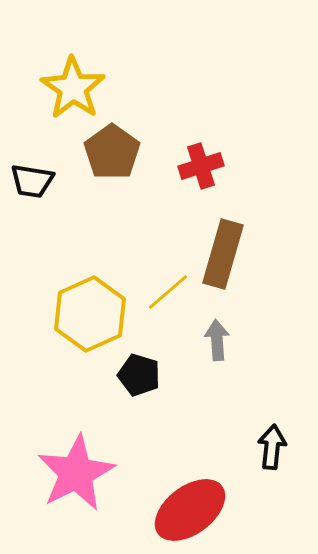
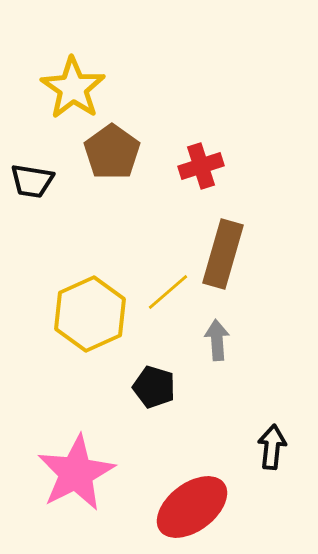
black pentagon: moved 15 px right, 12 px down
red ellipse: moved 2 px right, 3 px up
